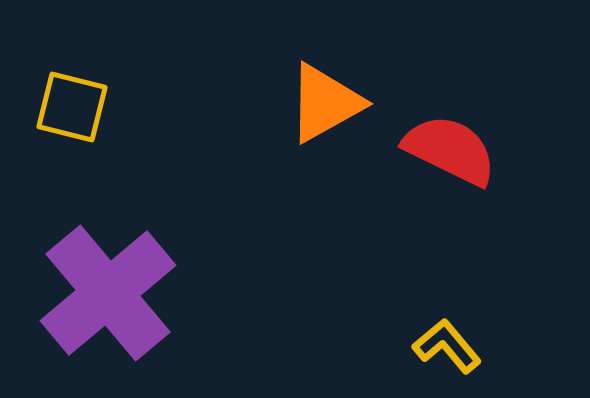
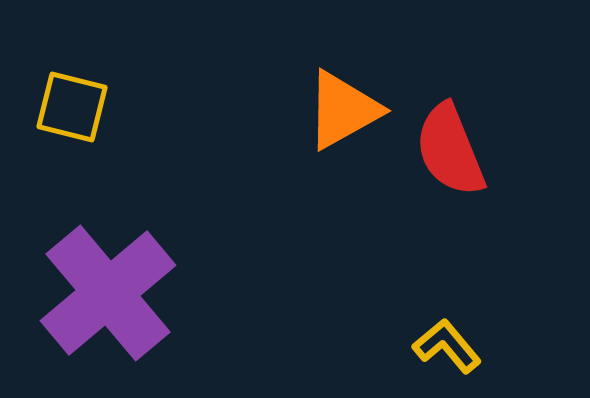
orange triangle: moved 18 px right, 7 px down
red semicircle: rotated 138 degrees counterclockwise
